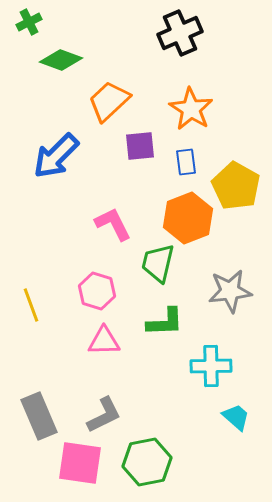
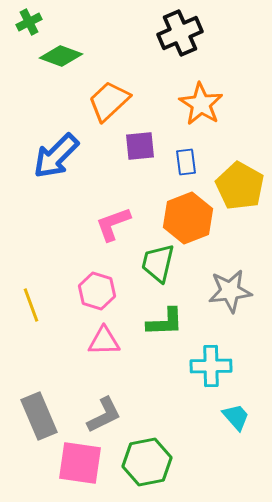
green diamond: moved 4 px up
orange star: moved 10 px right, 5 px up
yellow pentagon: moved 4 px right
pink L-shape: rotated 84 degrees counterclockwise
cyan trapezoid: rotated 8 degrees clockwise
